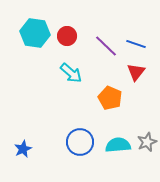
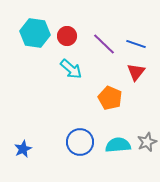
purple line: moved 2 px left, 2 px up
cyan arrow: moved 4 px up
